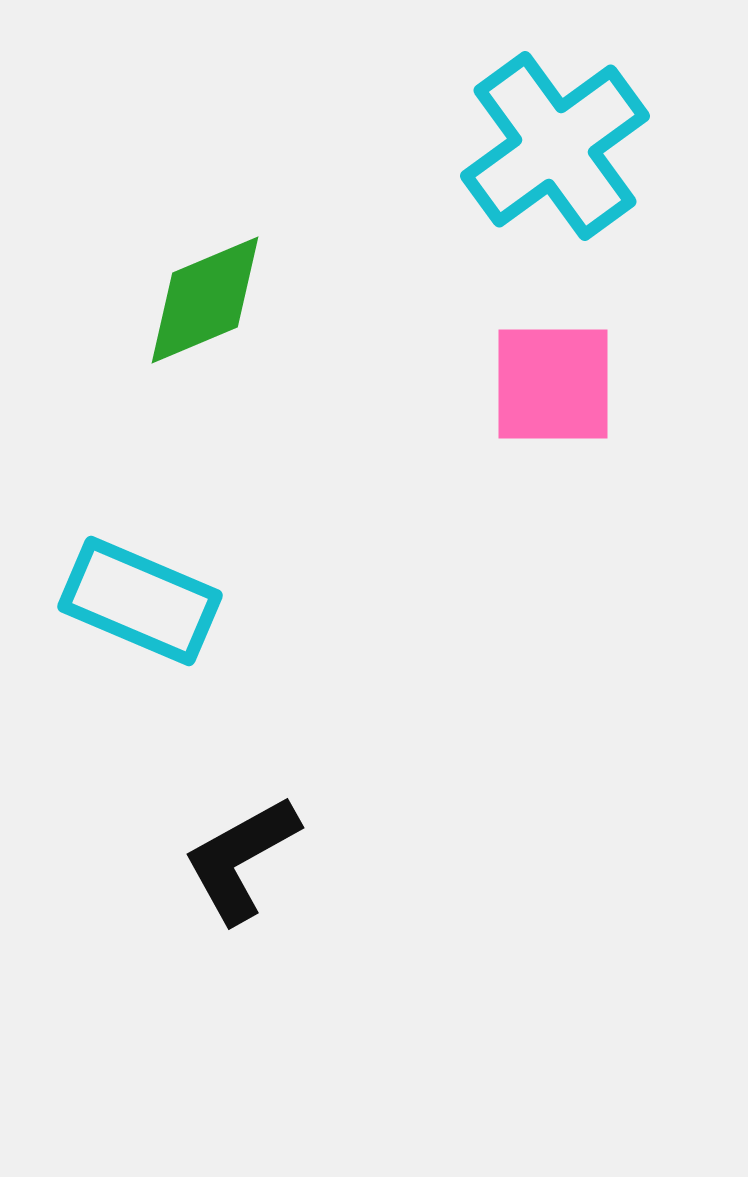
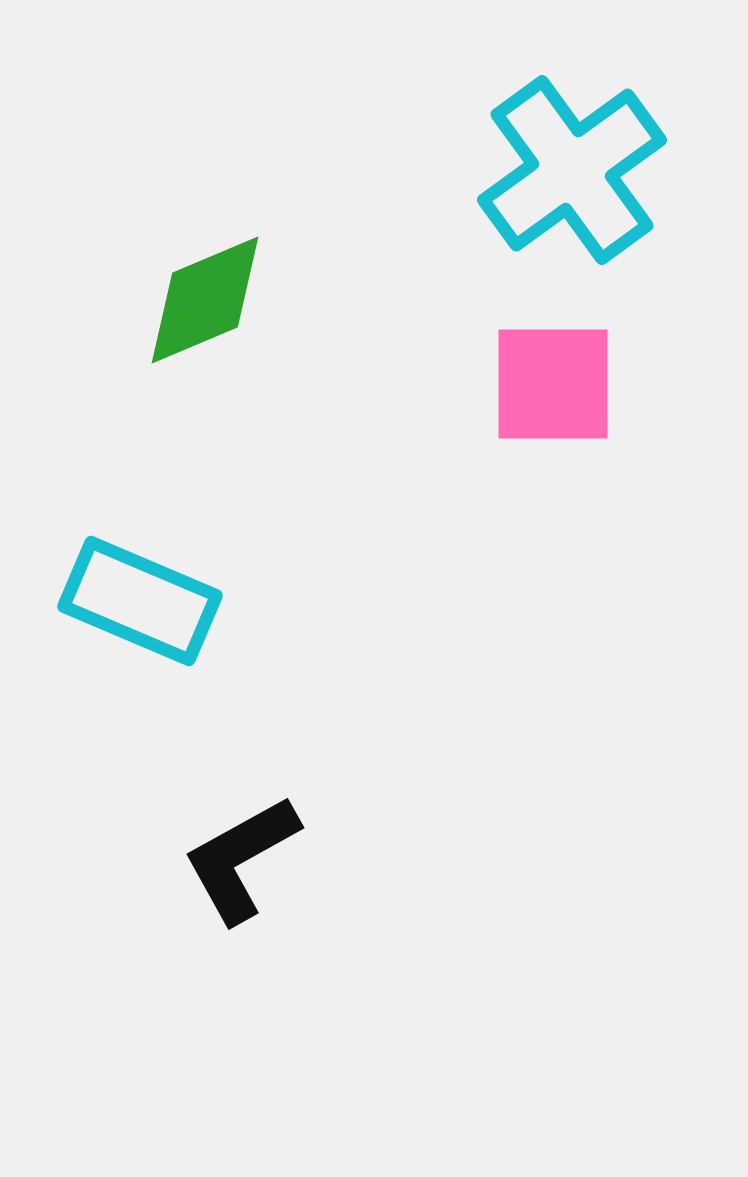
cyan cross: moved 17 px right, 24 px down
